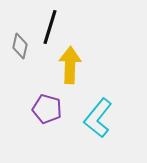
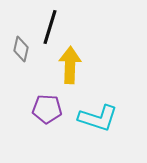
gray diamond: moved 1 px right, 3 px down
purple pentagon: rotated 12 degrees counterclockwise
cyan L-shape: rotated 111 degrees counterclockwise
